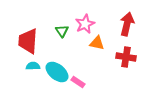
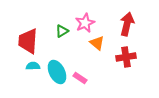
pink star: moved 1 px up
green triangle: rotated 32 degrees clockwise
orange triangle: rotated 28 degrees clockwise
red cross: rotated 18 degrees counterclockwise
cyan ellipse: rotated 25 degrees clockwise
pink rectangle: moved 2 px right, 4 px up
